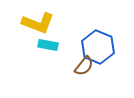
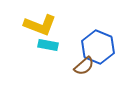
yellow L-shape: moved 2 px right, 2 px down
brown semicircle: rotated 10 degrees clockwise
